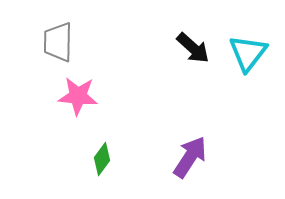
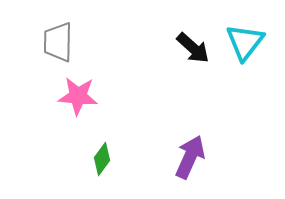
cyan triangle: moved 3 px left, 11 px up
purple arrow: rotated 9 degrees counterclockwise
